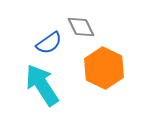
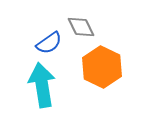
orange hexagon: moved 2 px left, 1 px up
cyan arrow: rotated 24 degrees clockwise
